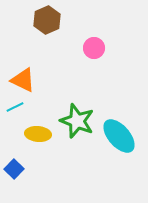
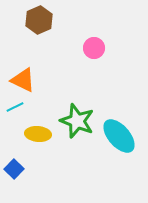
brown hexagon: moved 8 px left
